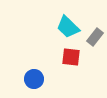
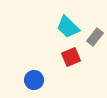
red square: rotated 30 degrees counterclockwise
blue circle: moved 1 px down
